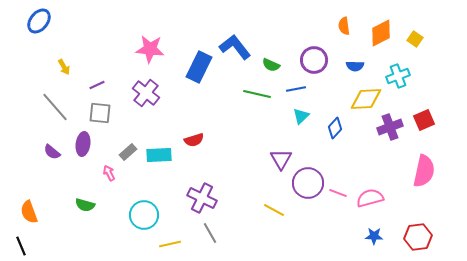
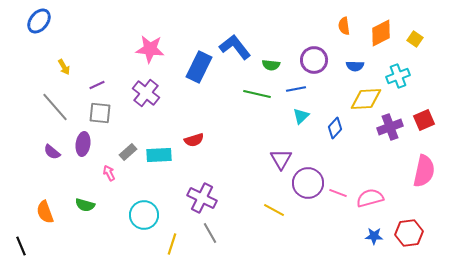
green semicircle at (271, 65): rotated 18 degrees counterclockwise
orange semicircle at (29, 212): moved 16 px right
red hexagon at (418, 237): moved 9 px left, 4 px up
yellow line at (170, 244): moved 2 px right; rotated 60 degrees counterclockwise
